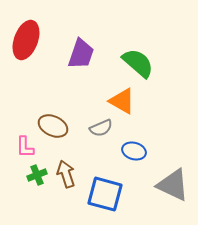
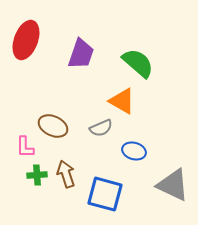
green cross: rotated 18 degrees clockwise
